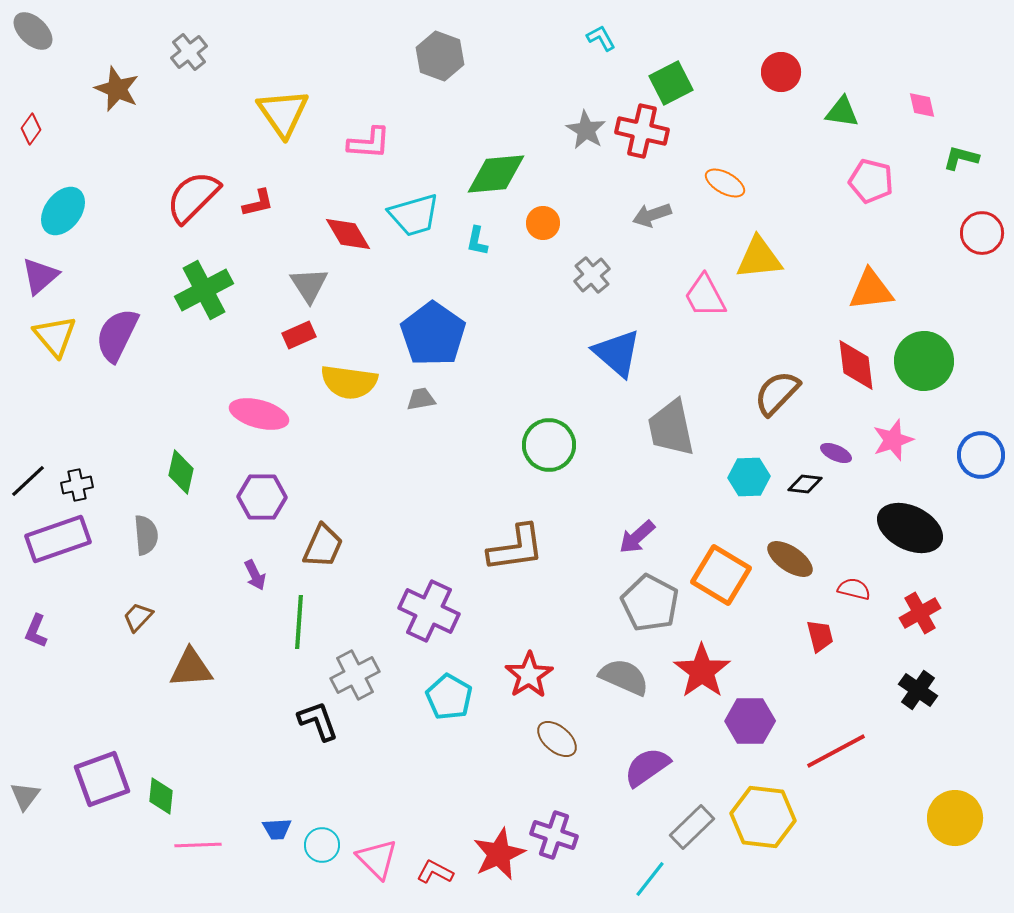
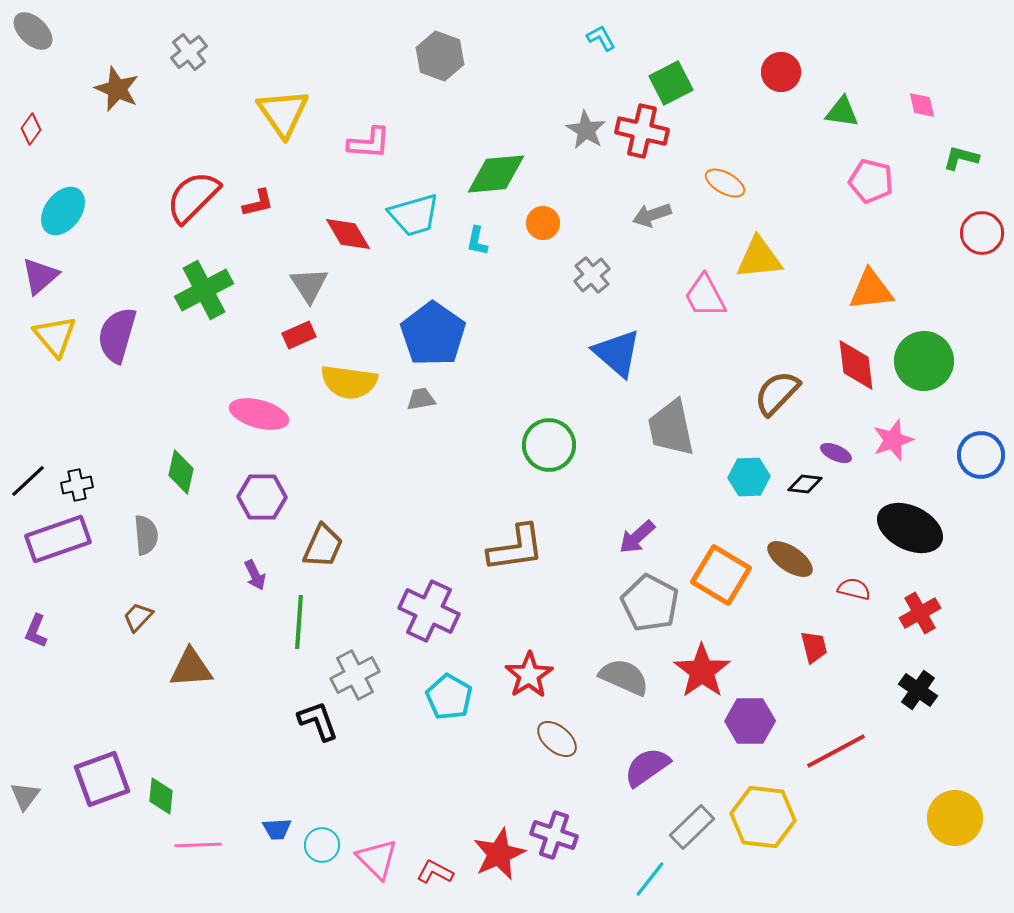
purple semicircle at (117, 335): rotated 10 degrees counterclockwise
red trapezoid at (820, 636): moved 6 px left, 11 px down
